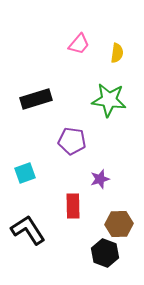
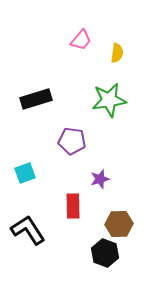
pink trapezoid: moved 2 px right, 4 px up
green star: rotated 16 degrees counterclockwise
